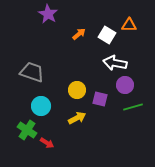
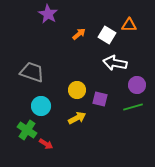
purple circle: moved 12 px right
red arrow: moved 1 px left, 1 px down
